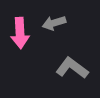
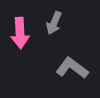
gray arrow: rotated 50 degrees counterclockwise
